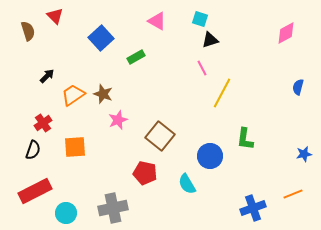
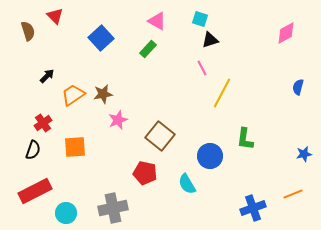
green rectangle: moved 12 px right, 8 px up; rotated 18 degrees counterclockwise
brown star: rotated 30 degrees counterclockwise
